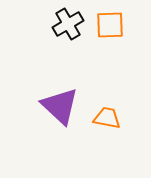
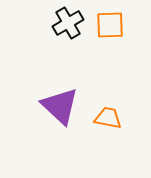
black cross: moved 1 px up
orange trapezoid: moved 1 px right
